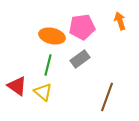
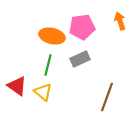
gray rectangle: rotated 12 degrees clockwise
